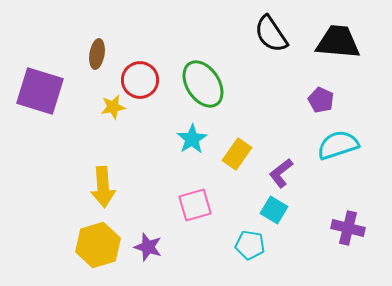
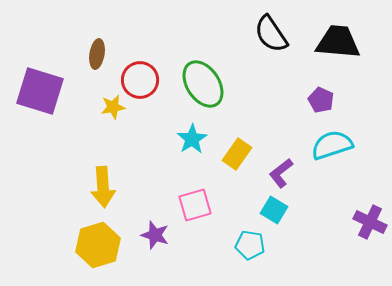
cyan semicircle: moved 6 px left
purple cross: moved 22 px right, 6 px up; rotated 12 degrees clockwise
purple star: moved 7 px right, 12 px up
